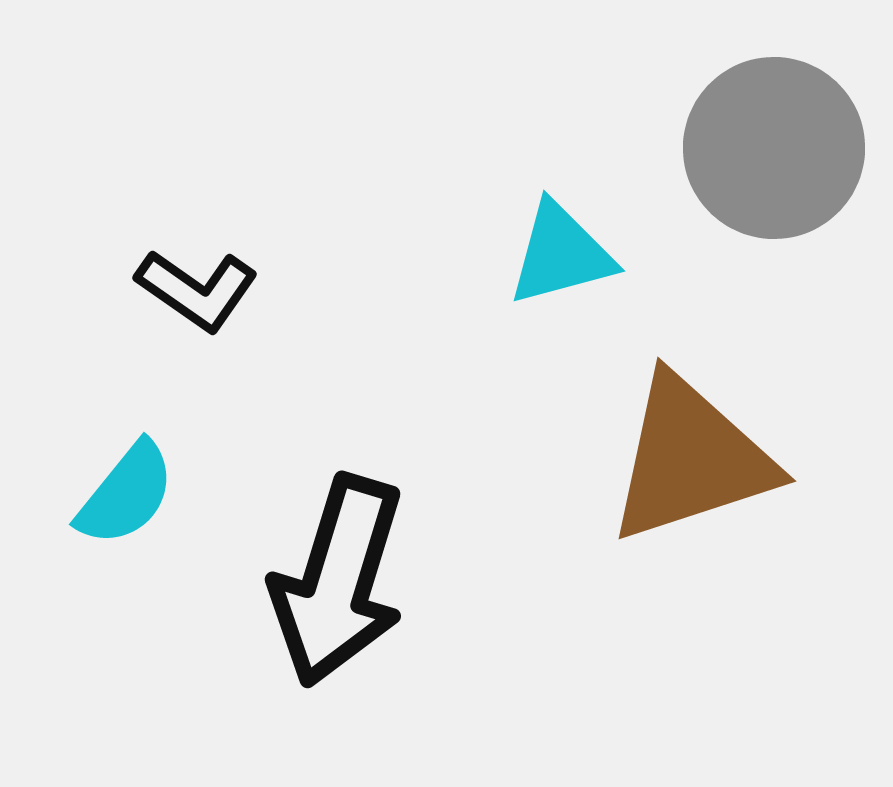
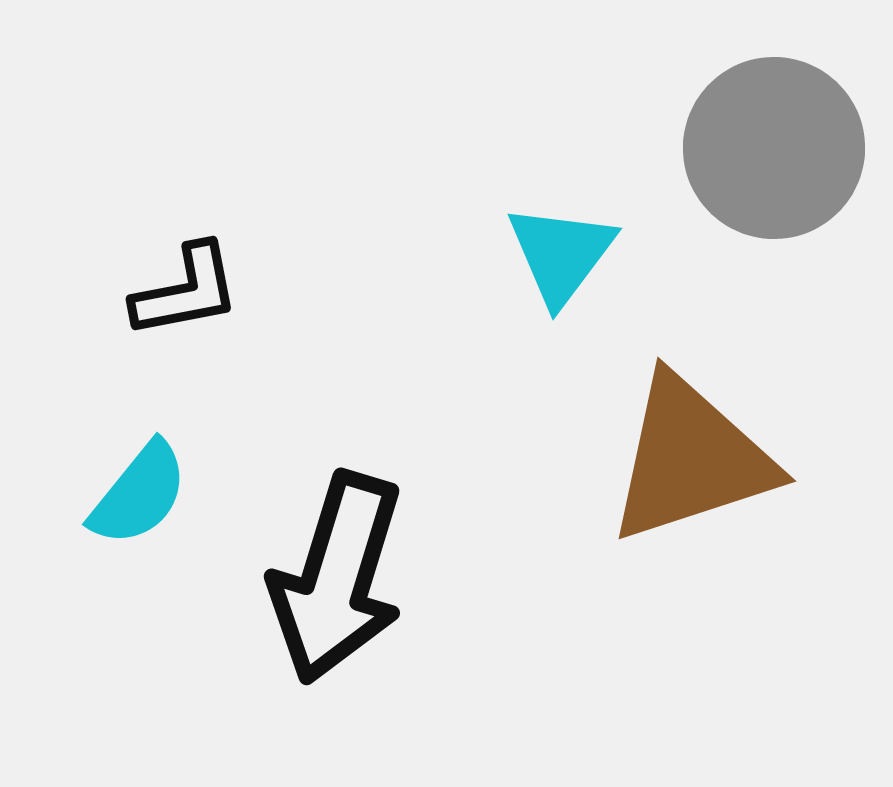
cyan triangle: rotated 38 degrees counterclockwise
black L-shape: moved 11 px left, 1 px down; rotated 46 degrees counterclockwise
cyan semicircle: moved 13 px right
black arrow: moved 1 px left, 3 px up
